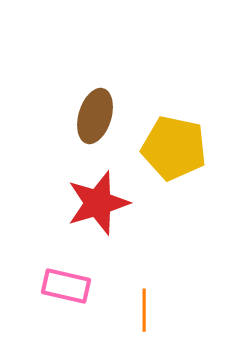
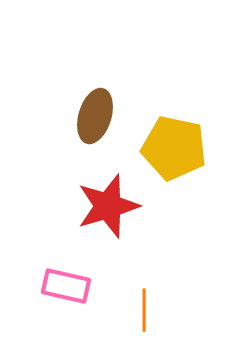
red star: moved 10 px right, 3 px down
